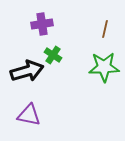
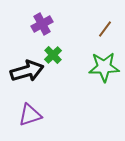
purple cross: rotated 20 degrees counterclockwise
brown line: rotated 24 degrees clockwise
green cross: rotated 12 degrees clockwise
purple triangle: moved 1 px right; rotated 30 degrees counterclockwise
